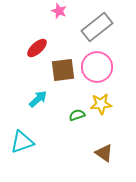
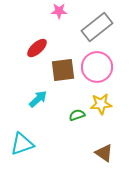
pink star: rotated 21 degrees counterclockwise
cyan triangle: moved 2 px down
